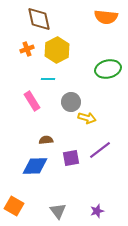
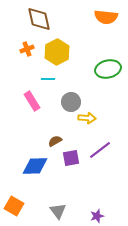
yellow hexagon: moved 2 px down
yellow arrow: rotated 12 degrees counterclockwise
brown semicircle: moved 9 px right, 1 px down; rotated 24 degrees counterclockwise
purple star: moved 5 px down
